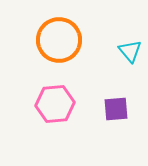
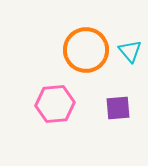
orange circle: moved 27 px right, 10 px down
purple square: moved 2 px right, 1 px up
